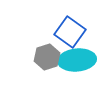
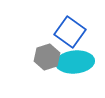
cyan ellipse: moved 2 px left, 2 px down
